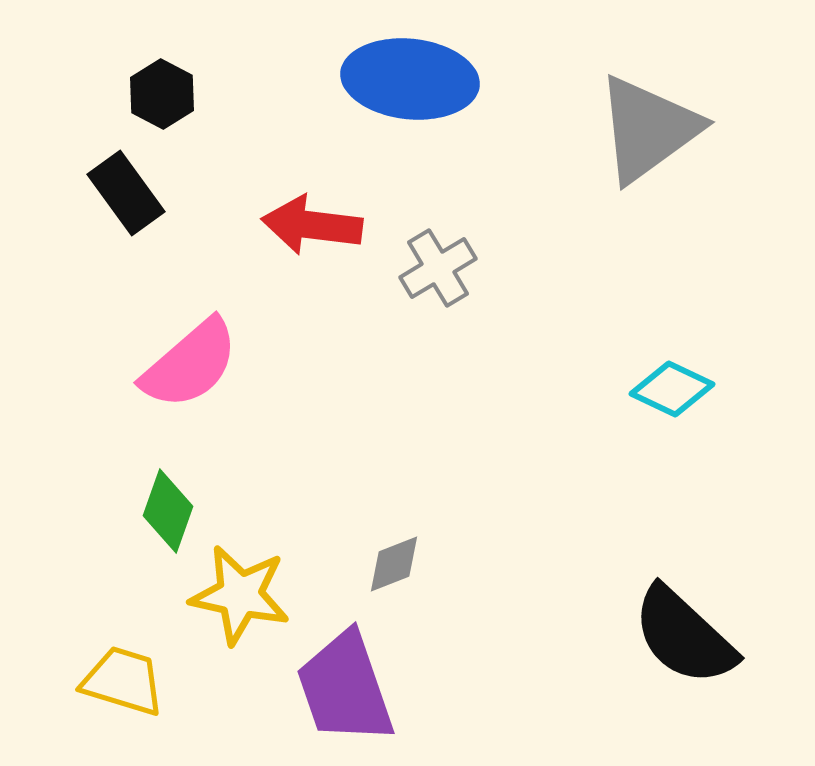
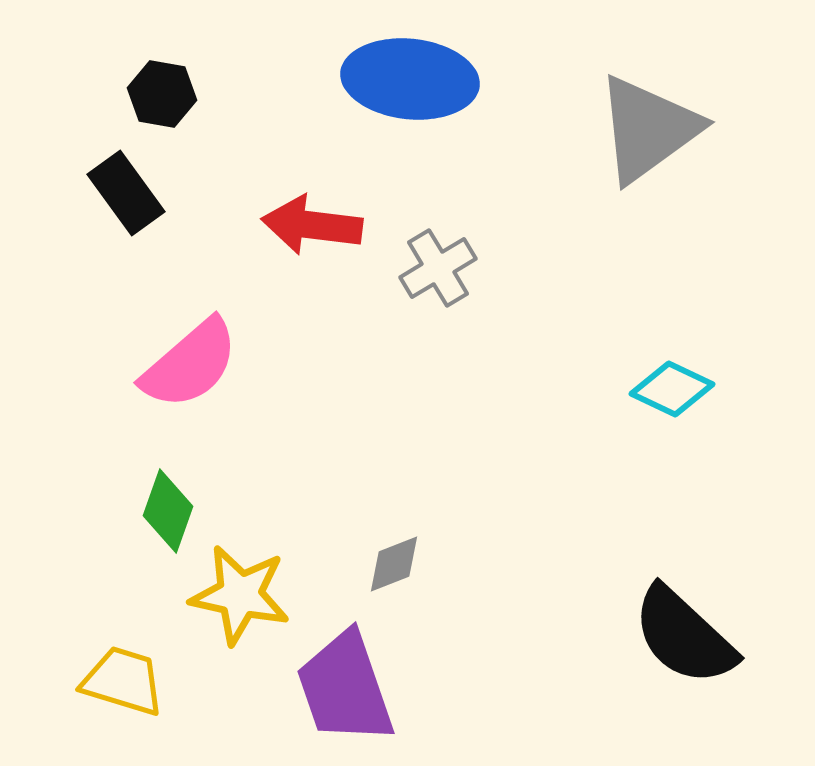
black hexagon: rotated 18 degrees counterclockwise
